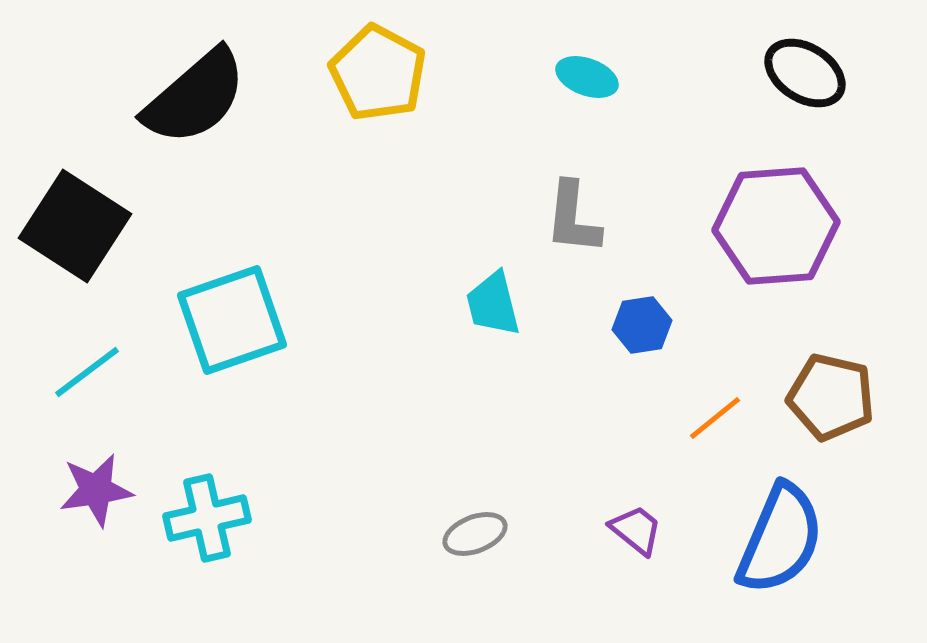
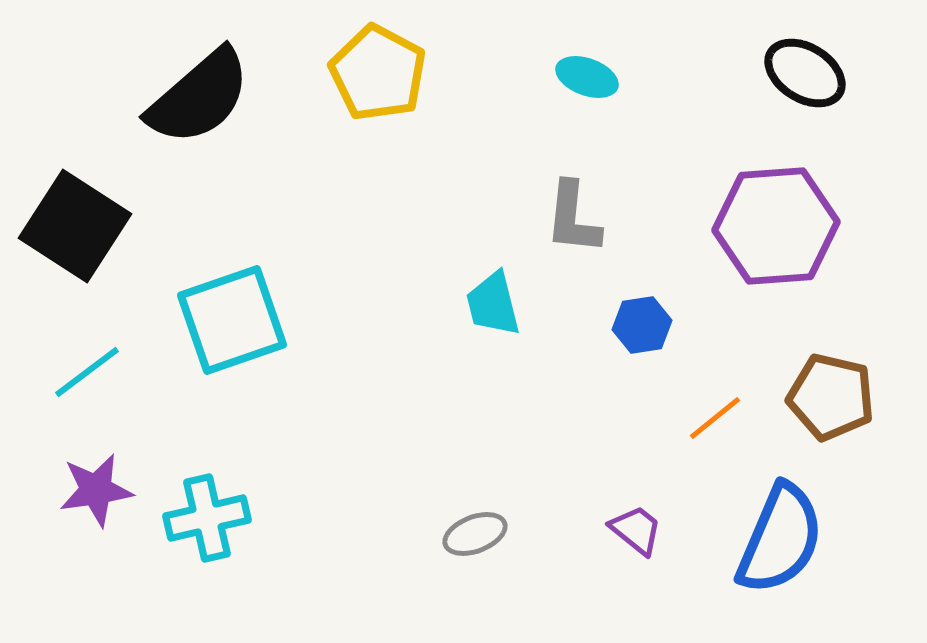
black semicircle: moved 4 px right
